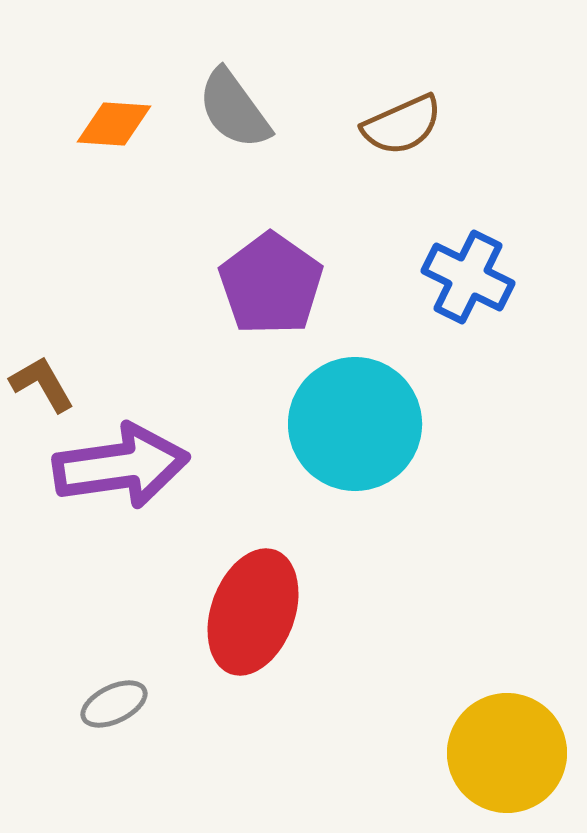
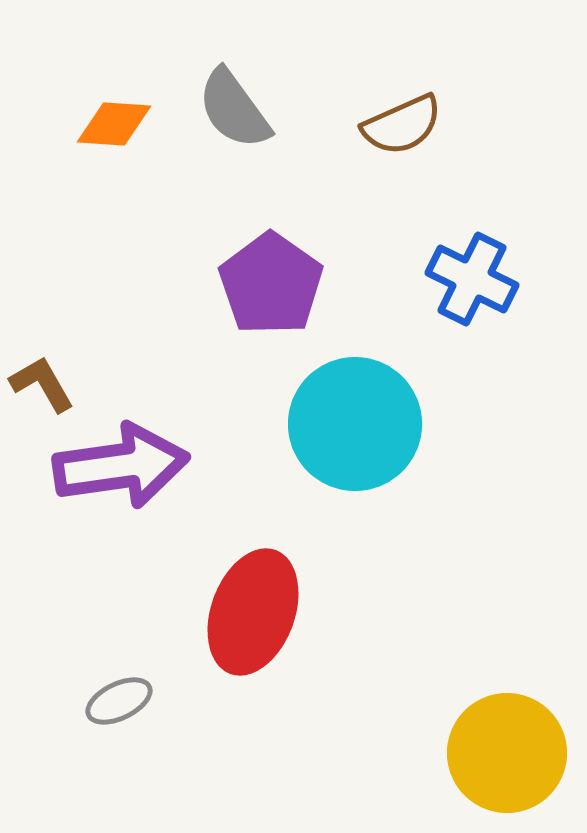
blue cross: moved 4 px right, 2 px down
gray ellipse: moved 5 px right, 3 px up
